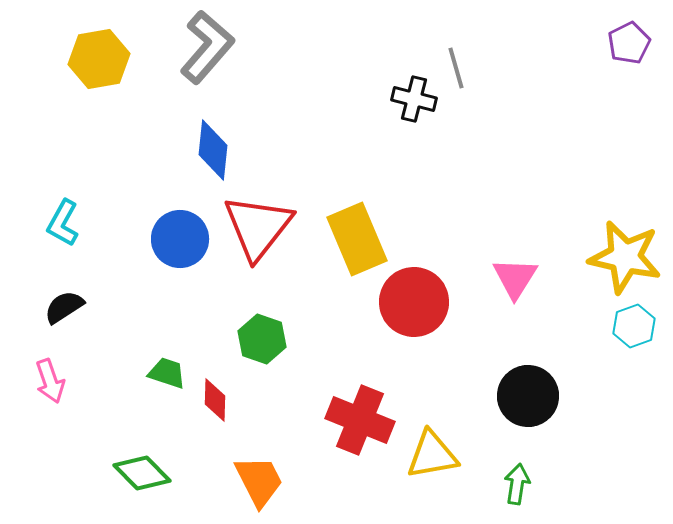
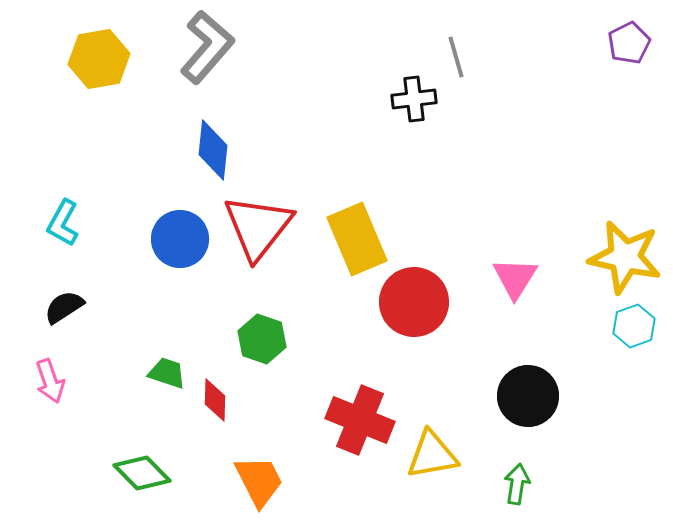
gray line: moved 11 px up
black cross: rotated 21 degrees counterclockwise
